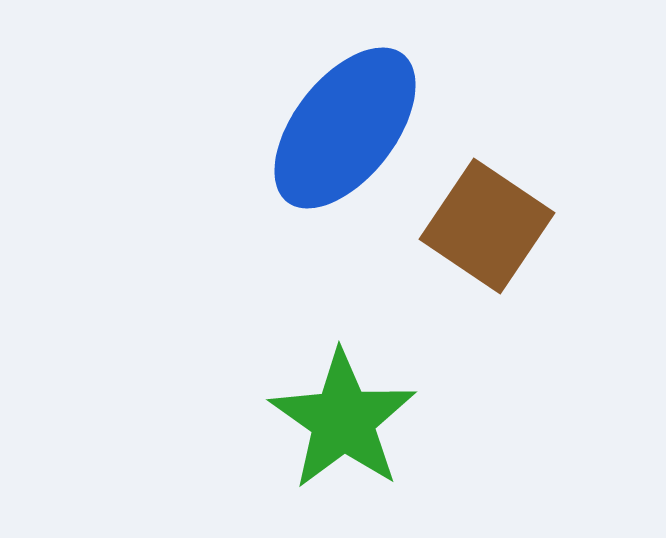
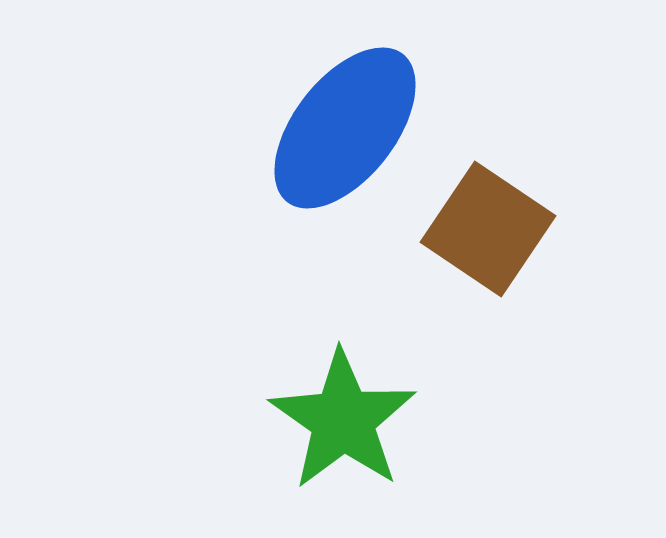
brown square: moved 1 px right, 3 px down
